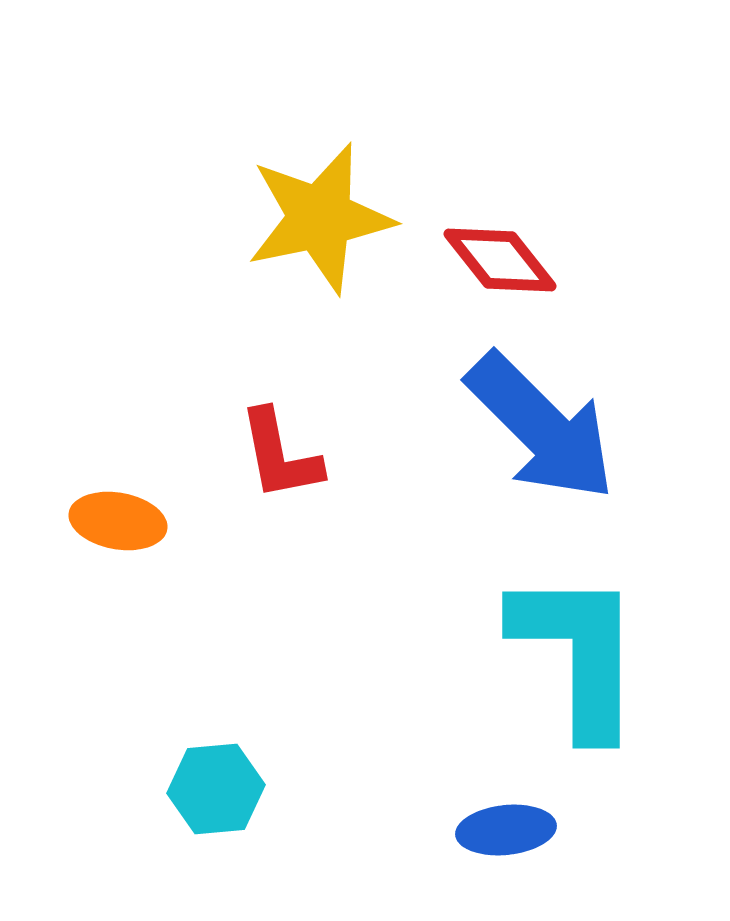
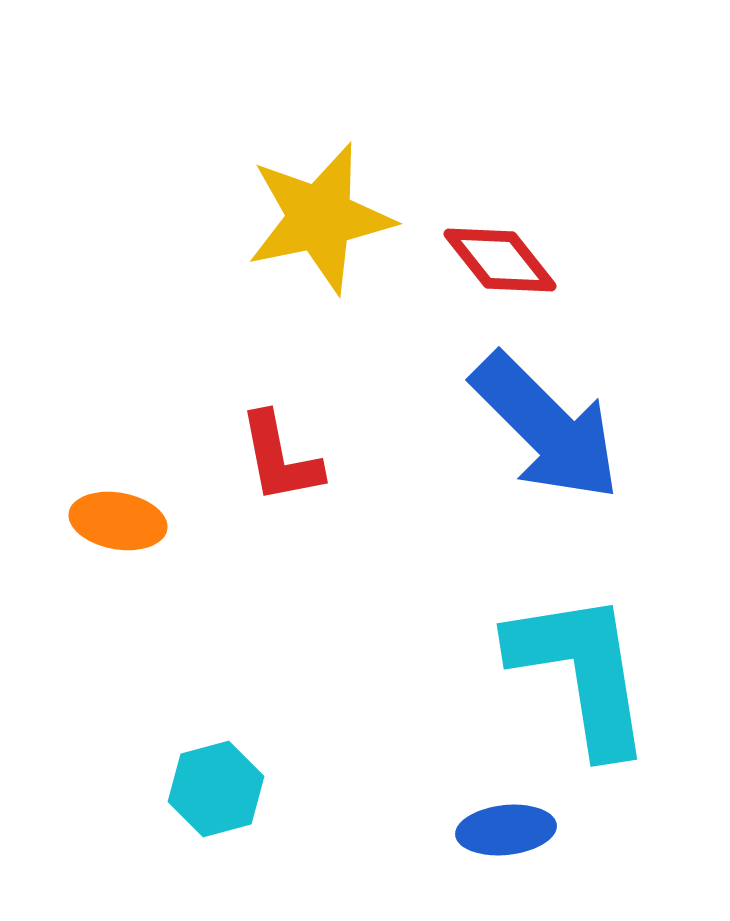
blue arrow: moved 5 px right
red L-shape: moved 3 px down
cyan L-shape: moved 3 px right, 19 px down; rotated 9 degrees counterclockwise
cyan hexagon: rotated 10 degrees counterclockwise
